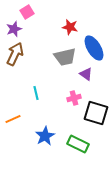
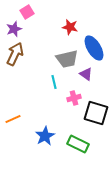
gray trapezoid: moved 2 px right, 2 px down
cyan line: moved 18 px right, 11 px up
